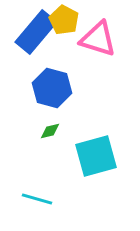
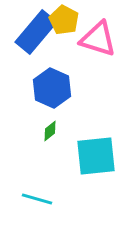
blue hexagon: rotated 9 degrees clockwise
green diamond: rotated 25 degrees counterclockwise
cyan square: rotated 9 degrees clockwise
